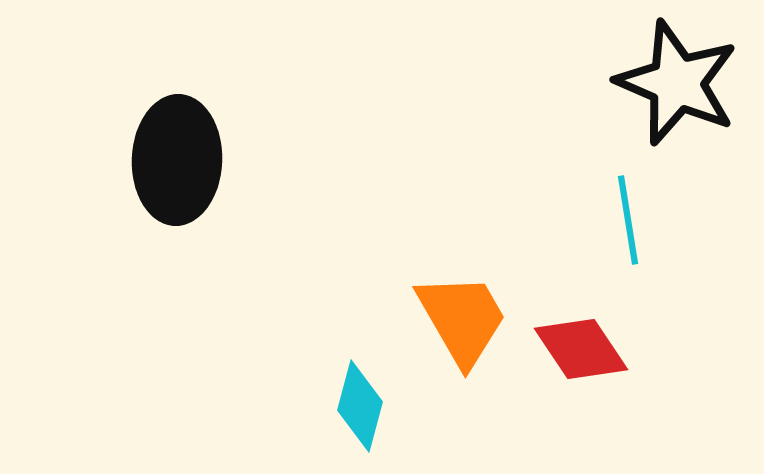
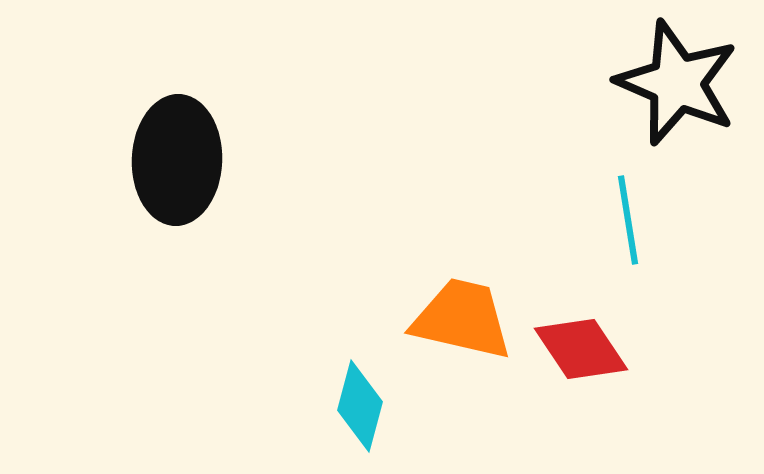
orange trapezoid: rotated 47 degrees counterclockwise
